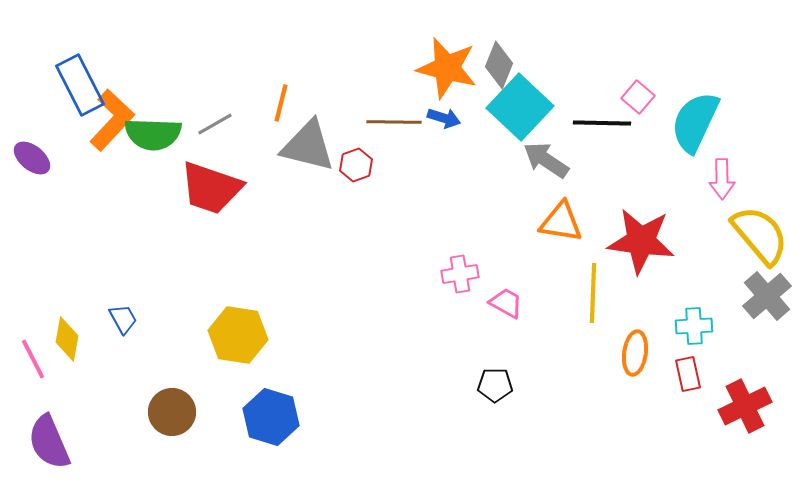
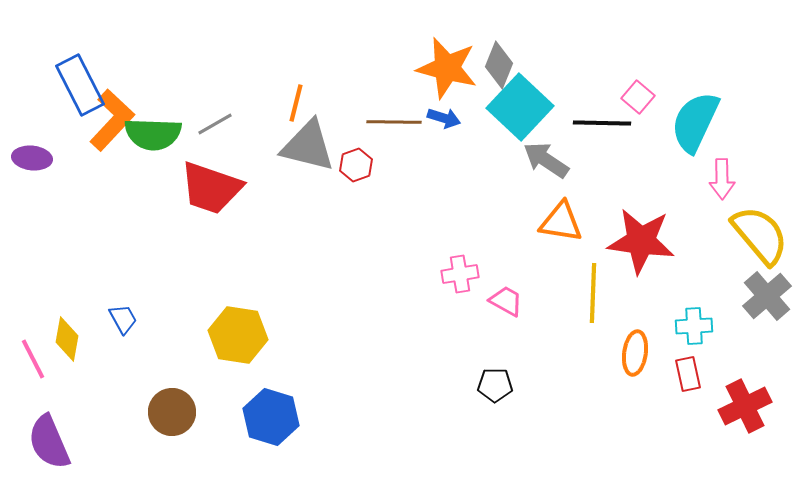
orange line: moved 15 px right
purple ellipse: rotated 33 degrees counterclockwise
pink trapezoid: moved 2 px up
